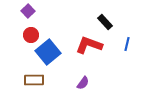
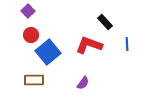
blue line: rotated 16 degrees counterclockwise
